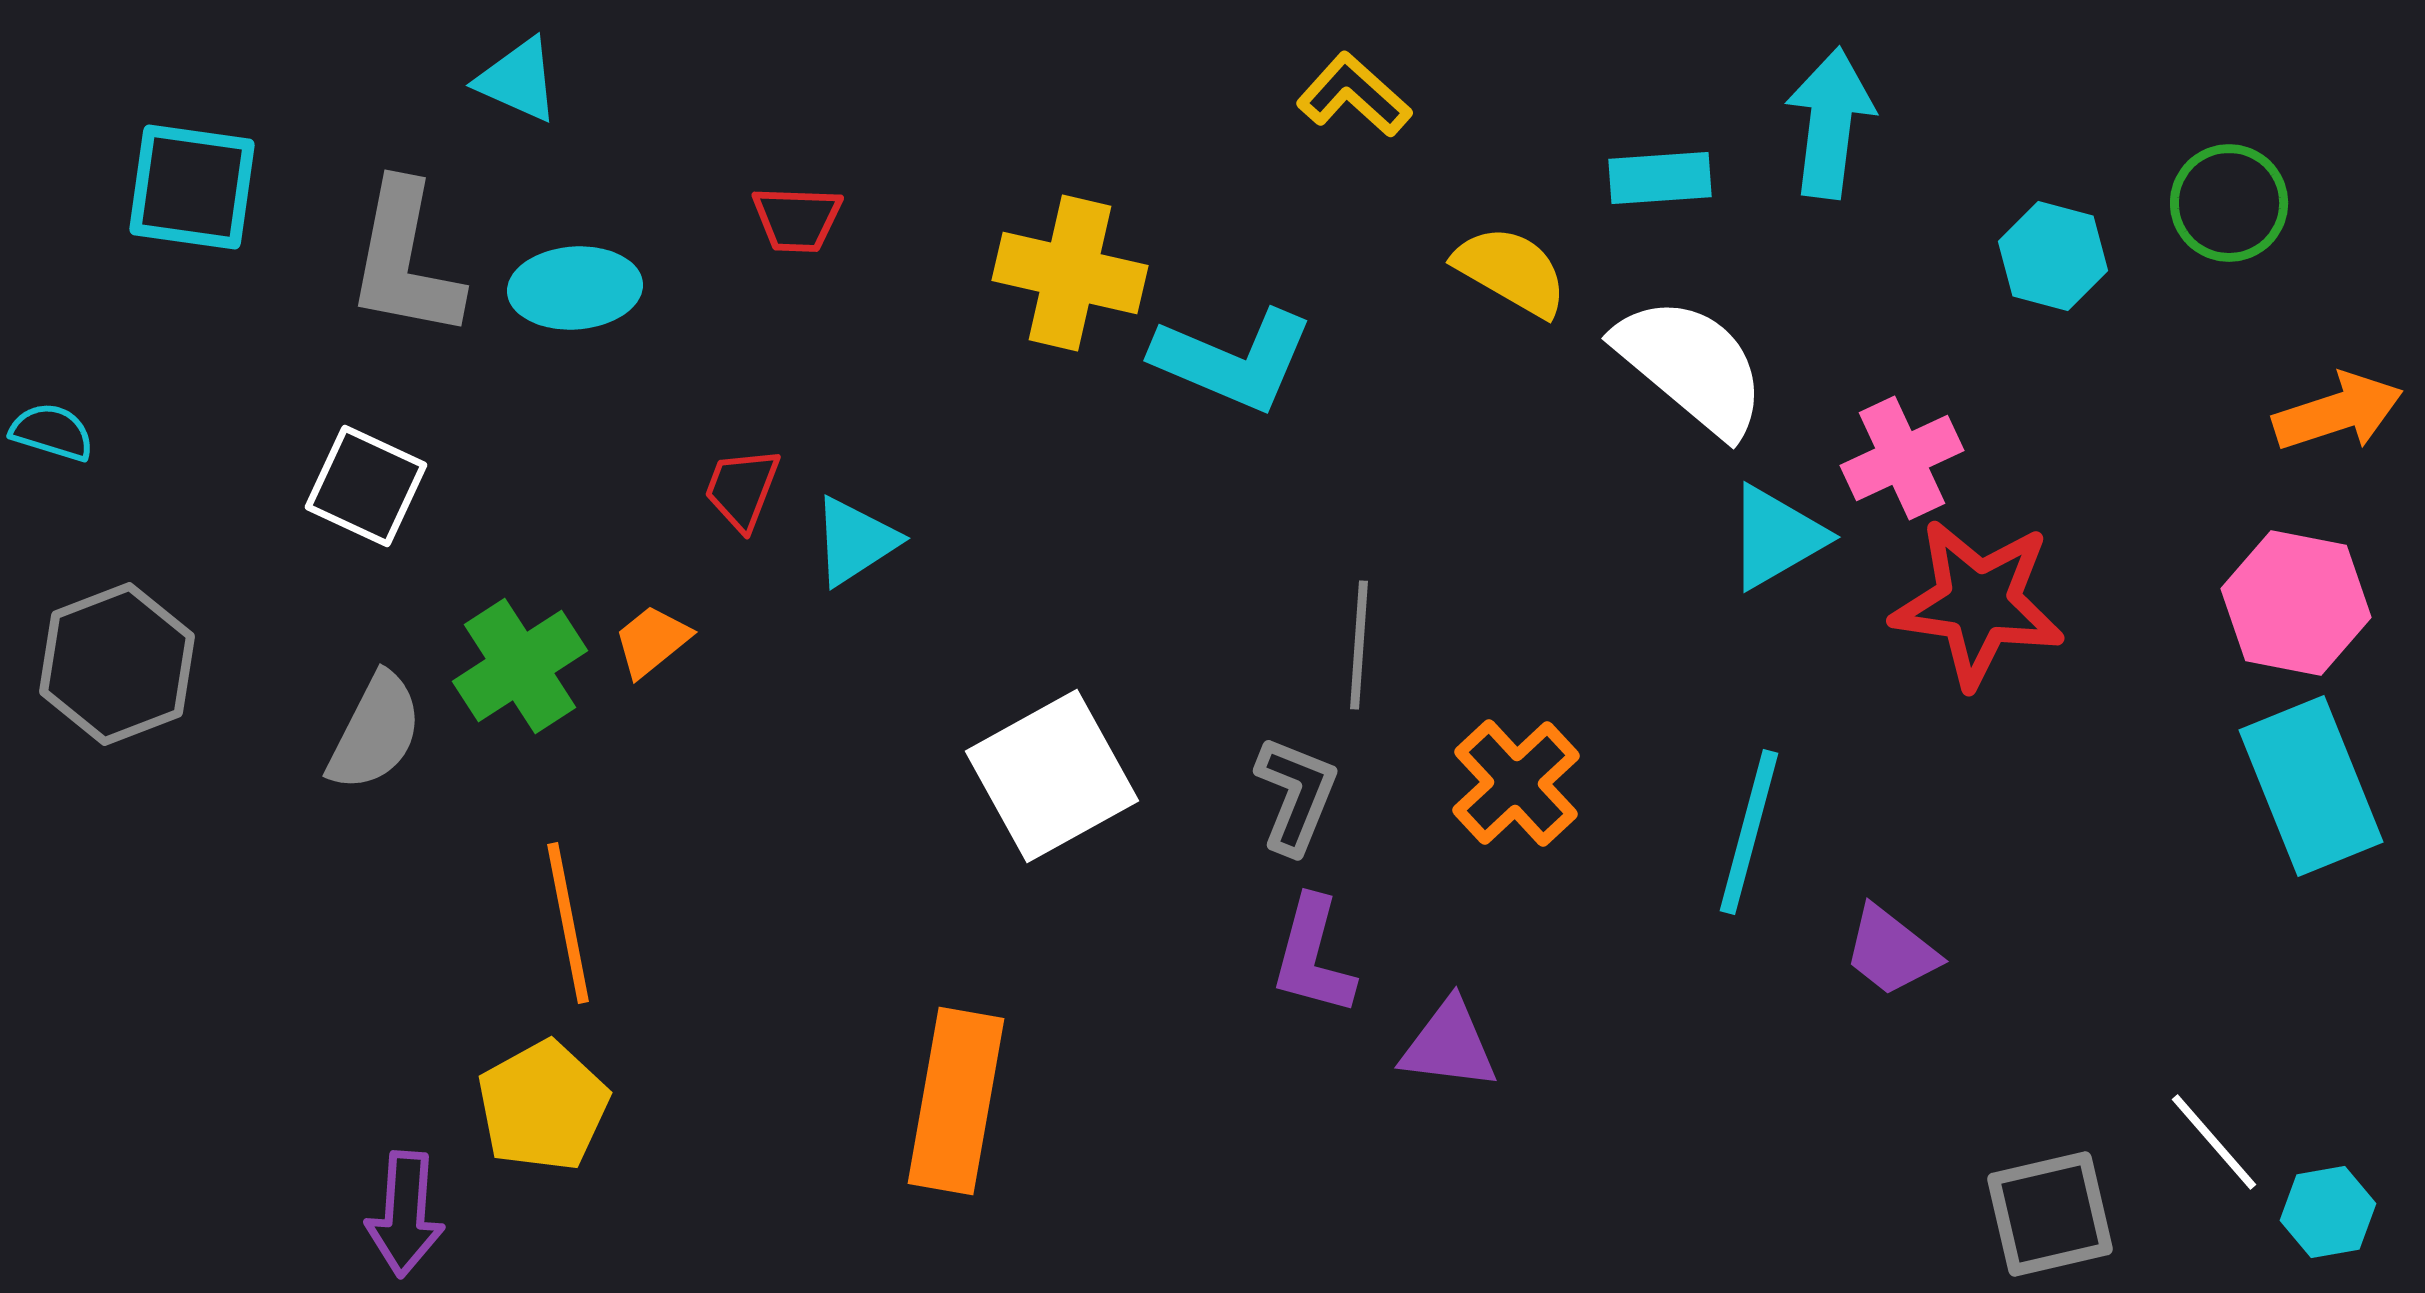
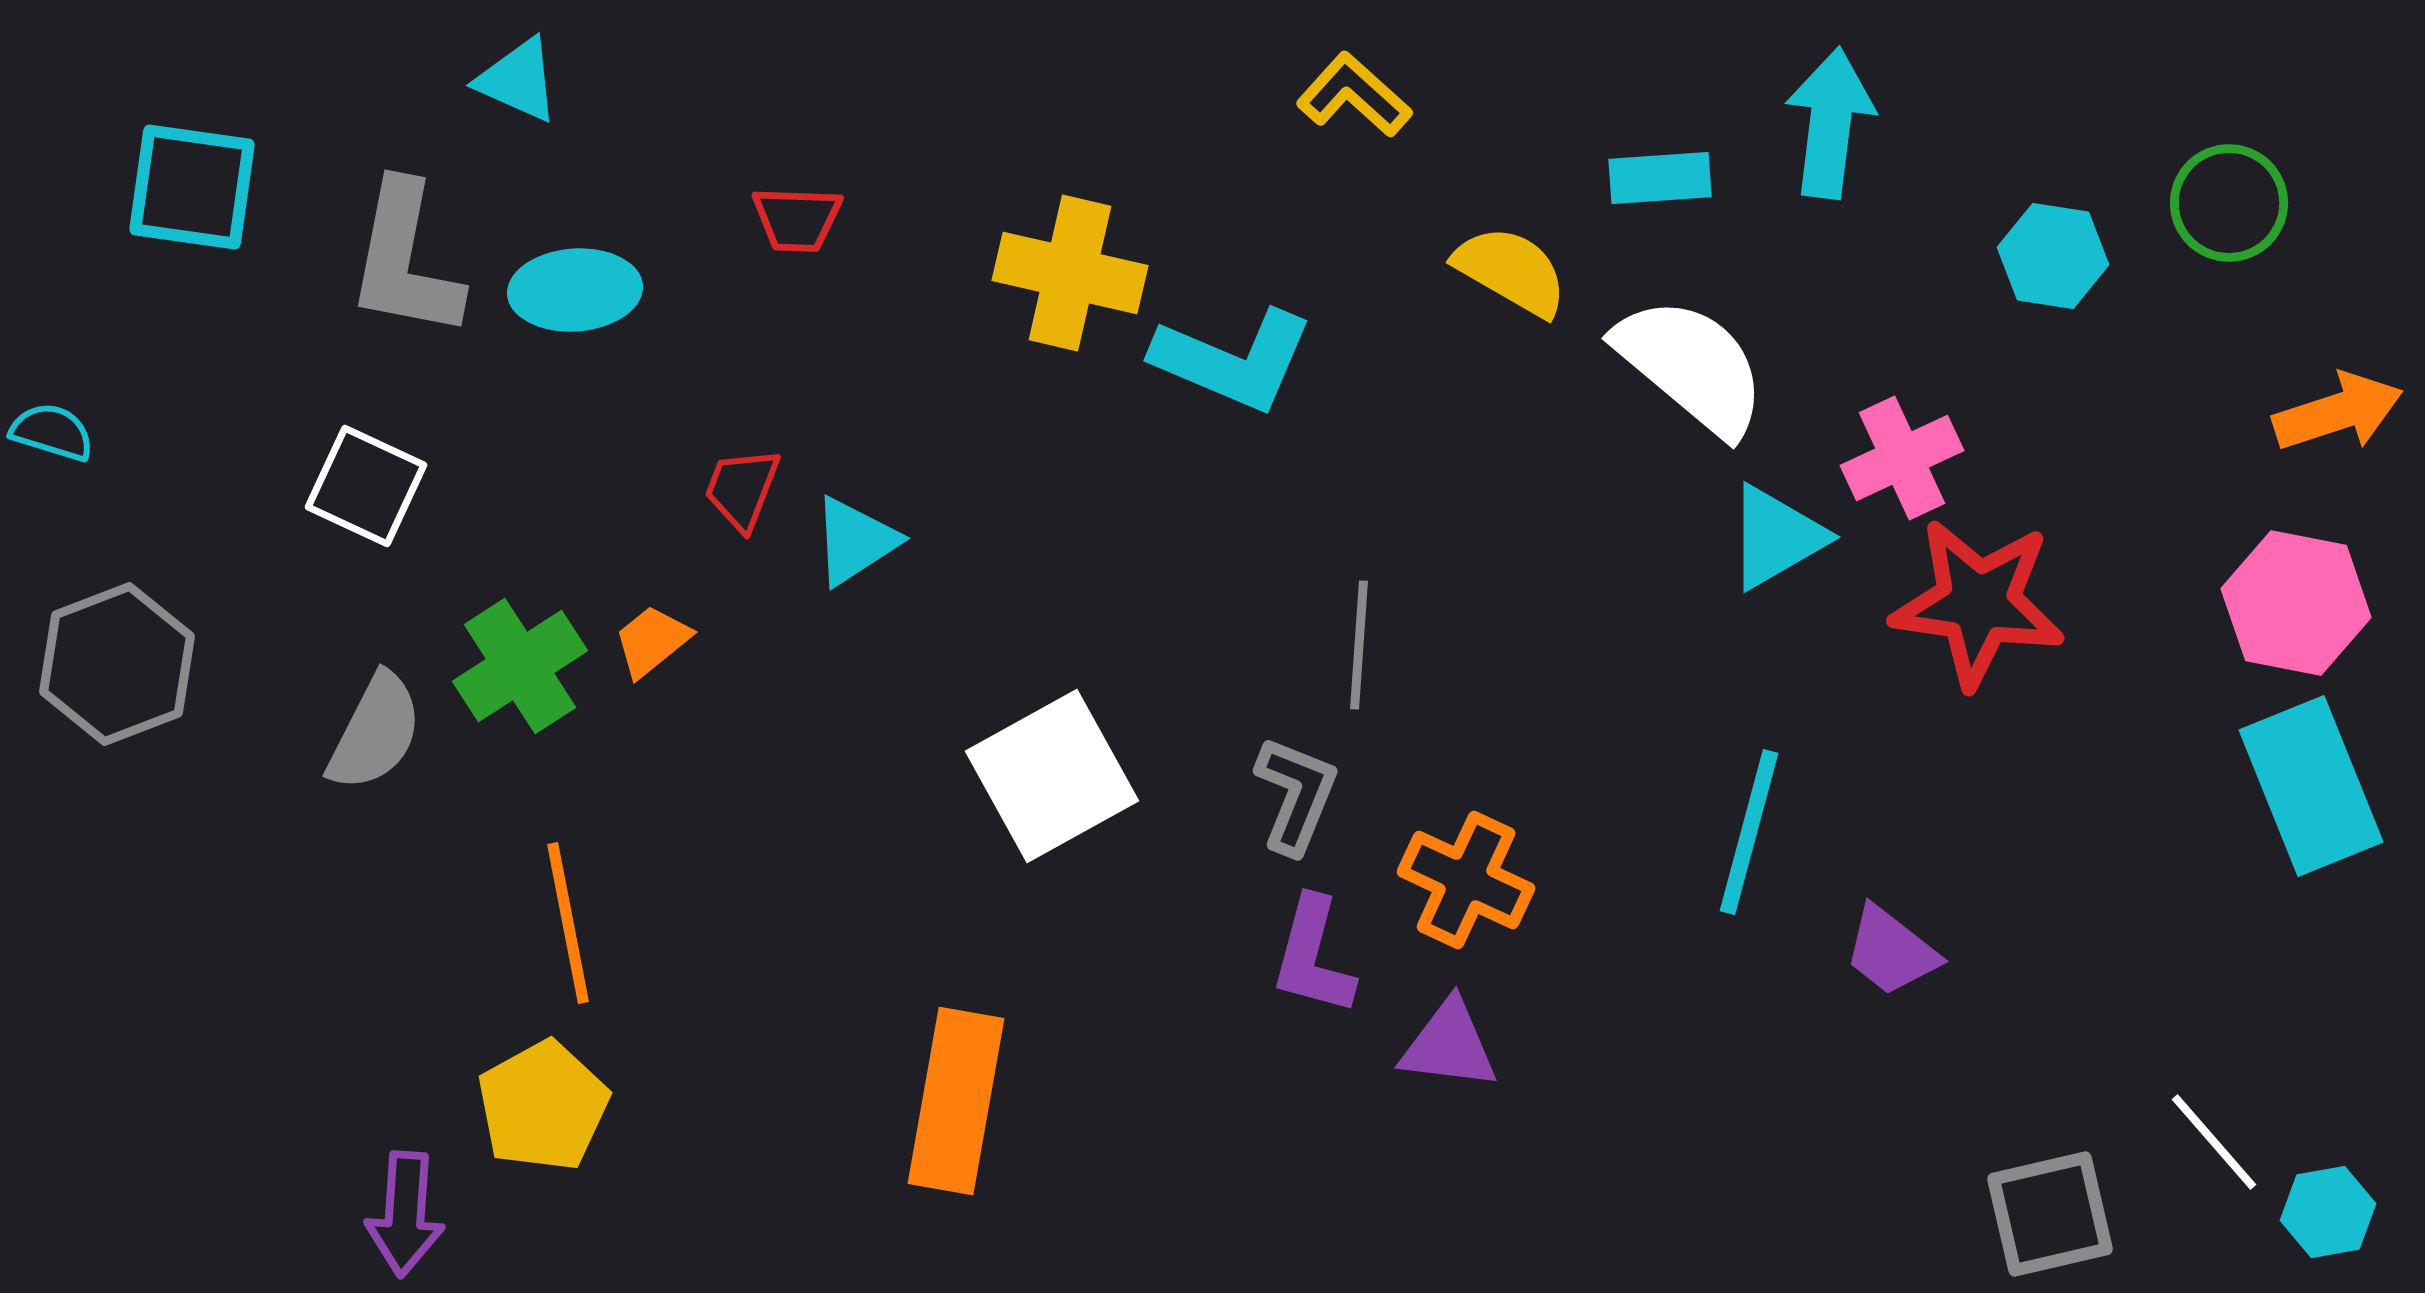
cyan hexagon at (2053, 256): rotated 6 degrees counterclockwise
cyan ellipse at (575, 288): moved 2 px down
orange cross at (1516, 783): moved 50 px left, 97 px down; rotated 22 degrees counterclockwise
